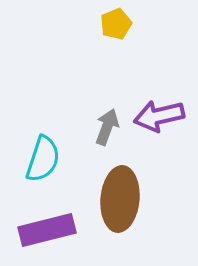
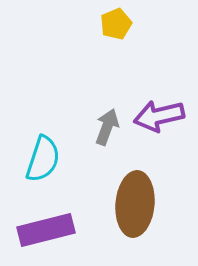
brown ellipse: moved 15 px right, 5 px down
purple rectangle: moved 1 px left
